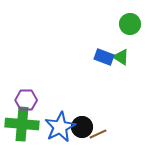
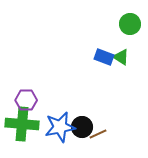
blue star: rotated 16 degrees clockwise
